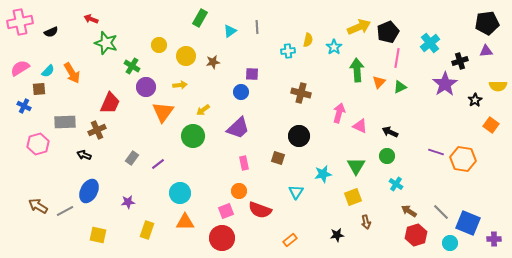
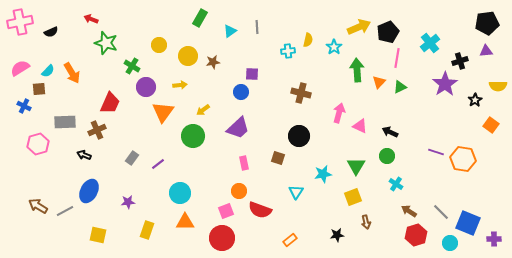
yellow circle at (186, 56): moved 2 px right
